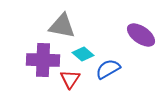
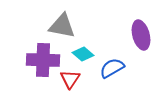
purple ellipse: rotated 40 degrees clockwise
blue semicircle: moved 4 px right, 1 px up
